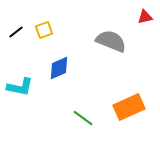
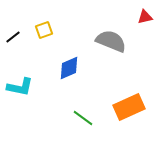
black line: moved 3 px left, 5 px down
blue diamond: moved 10 px right
